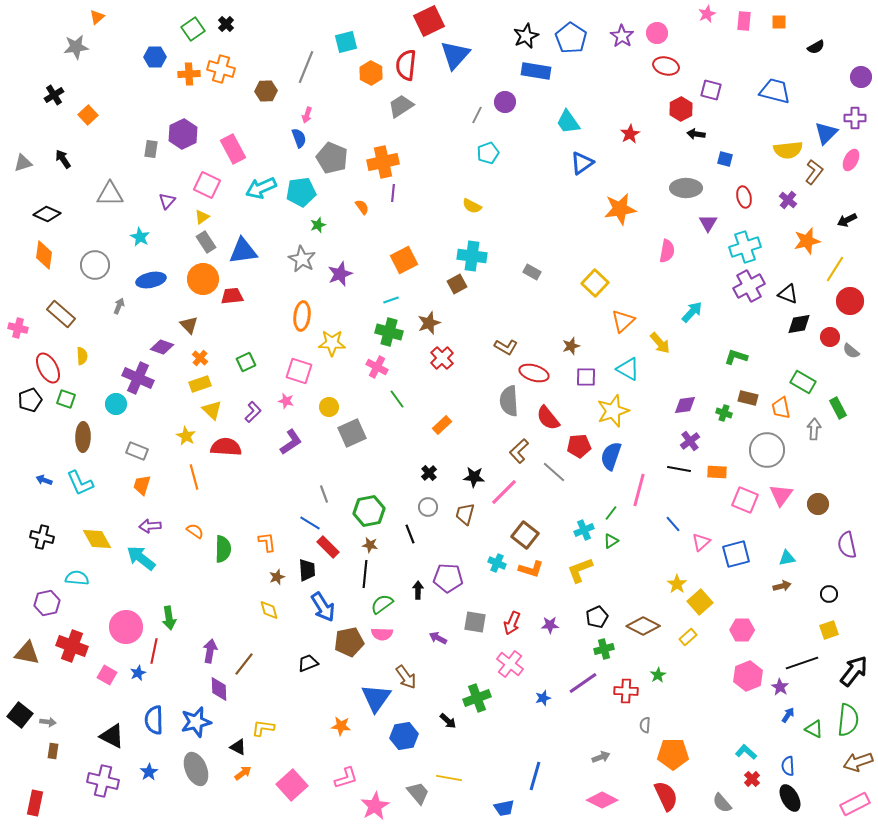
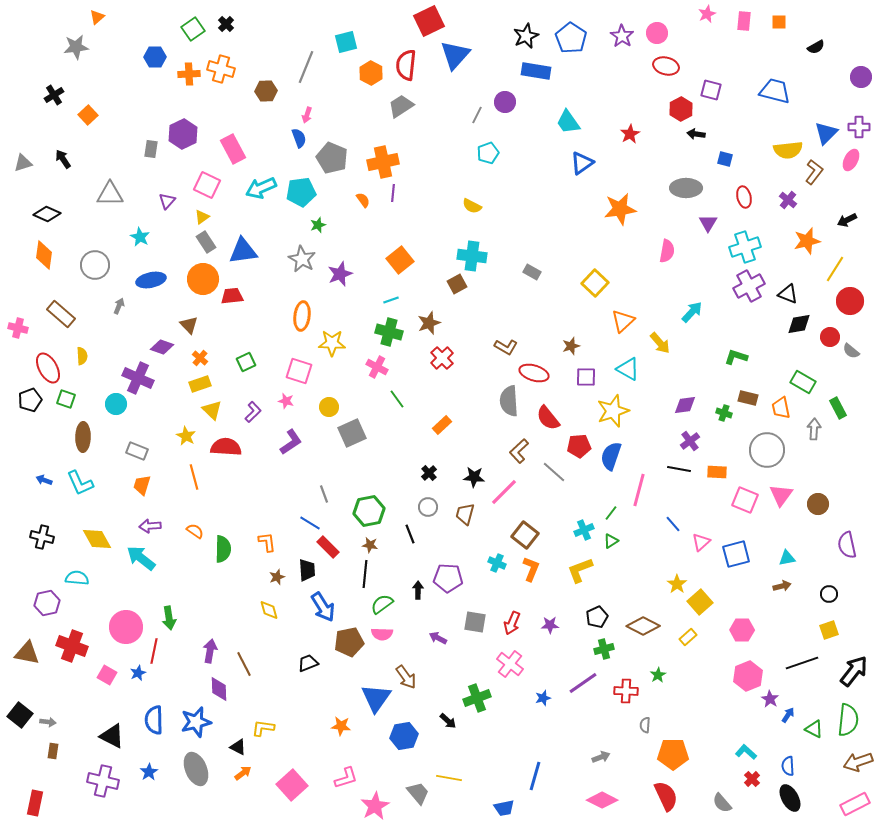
purple cross at (855, 118): moved 4 px right, 9 px down
orange semicircle at (362, 207): moved 1 px right, 7 px up
orange square at (404, 260): moved 4 px left; rotated 12 degrees counterclockwise
orange L-shape at (531, 569): rotated 85 degrees counterclockwise
brown line at (244, 664): rotated 65 degrees counterclockwise
purple star at (780, 687): moved 10 px left, 12 px down
